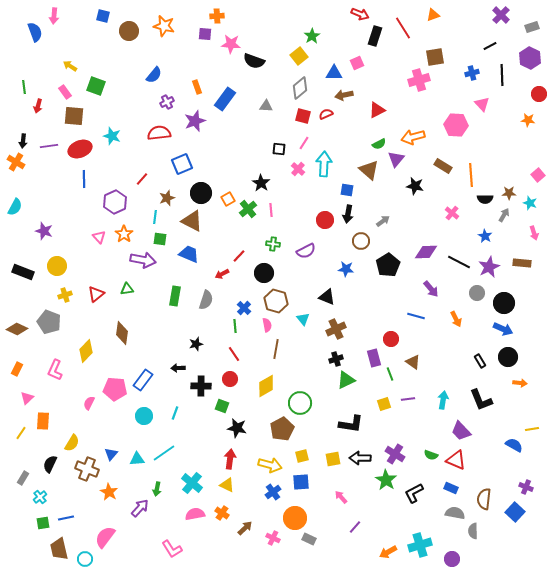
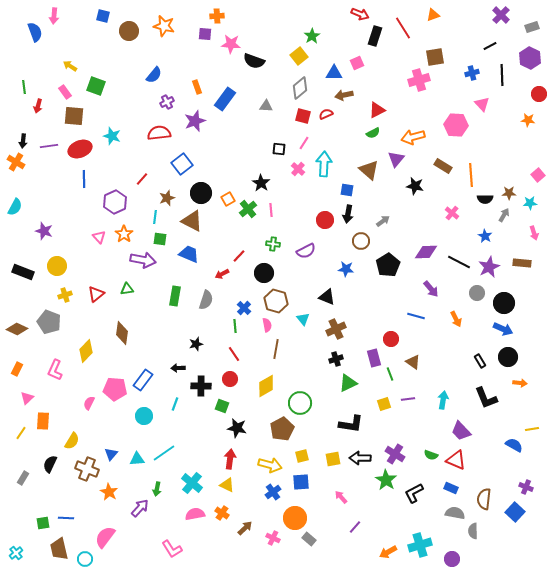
green semicircle at (379, 144): moved 6 px left, 11 px up
blue square at (182, 164): rotated 15 degrees counterclockwise
cyan star at (530, 203): rotated 24 degrees counterclockwise
green triangle at (346, 380): moved 2 px right, 3 px down
black L-shape at (481, 400): moved 5 px right, 2 px up
cyan line at (175, 413): moved 9 px up
yellow semicircle at (72, 443): moved 2 px up
cyan cross at (40, 497): moved 24 px left, 56 px down
blue line at (66, 518): rotated 14 degrees clockwise
gray rectangle at (309, 539): rotated 16 degrees clockwise
